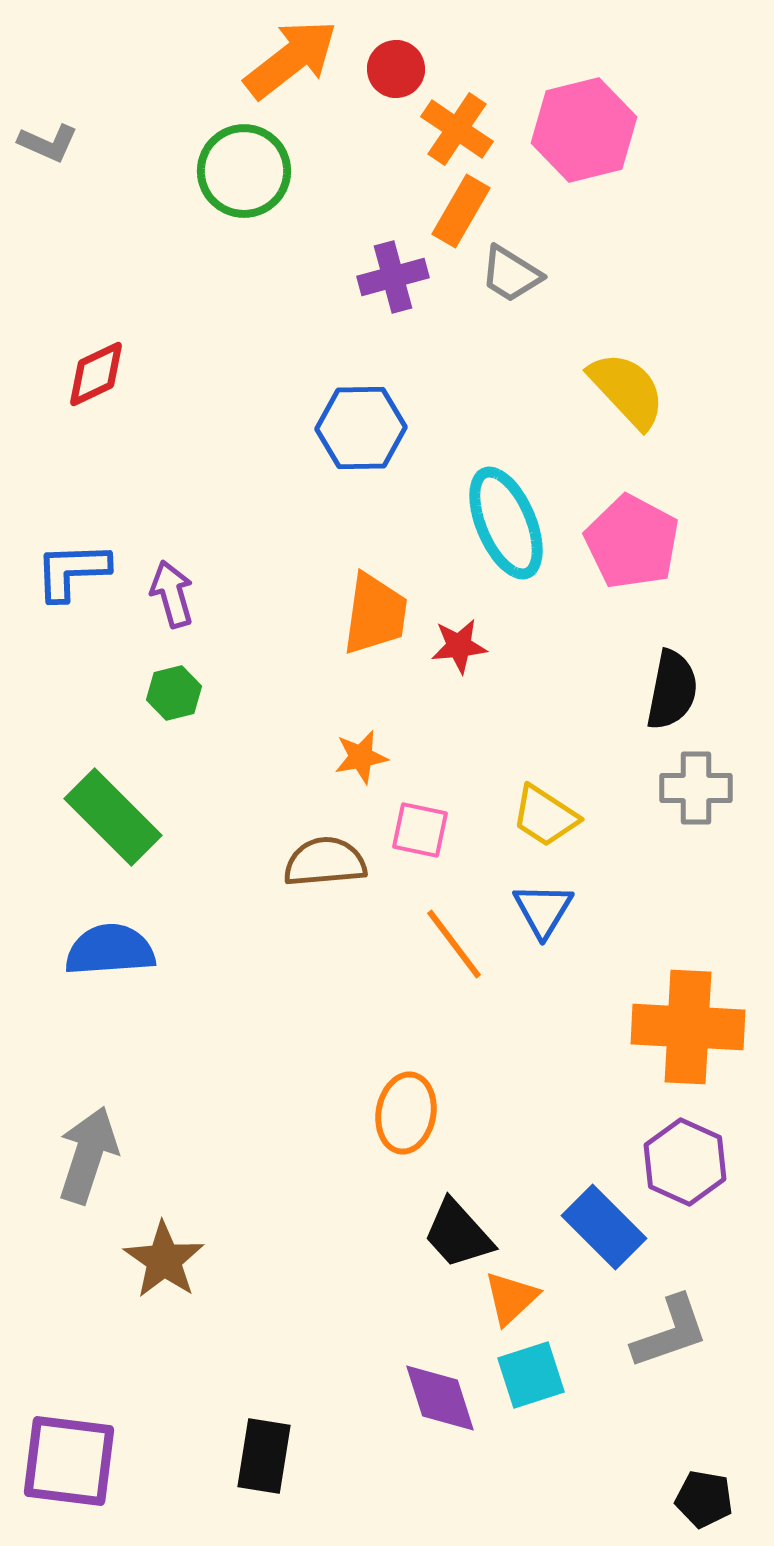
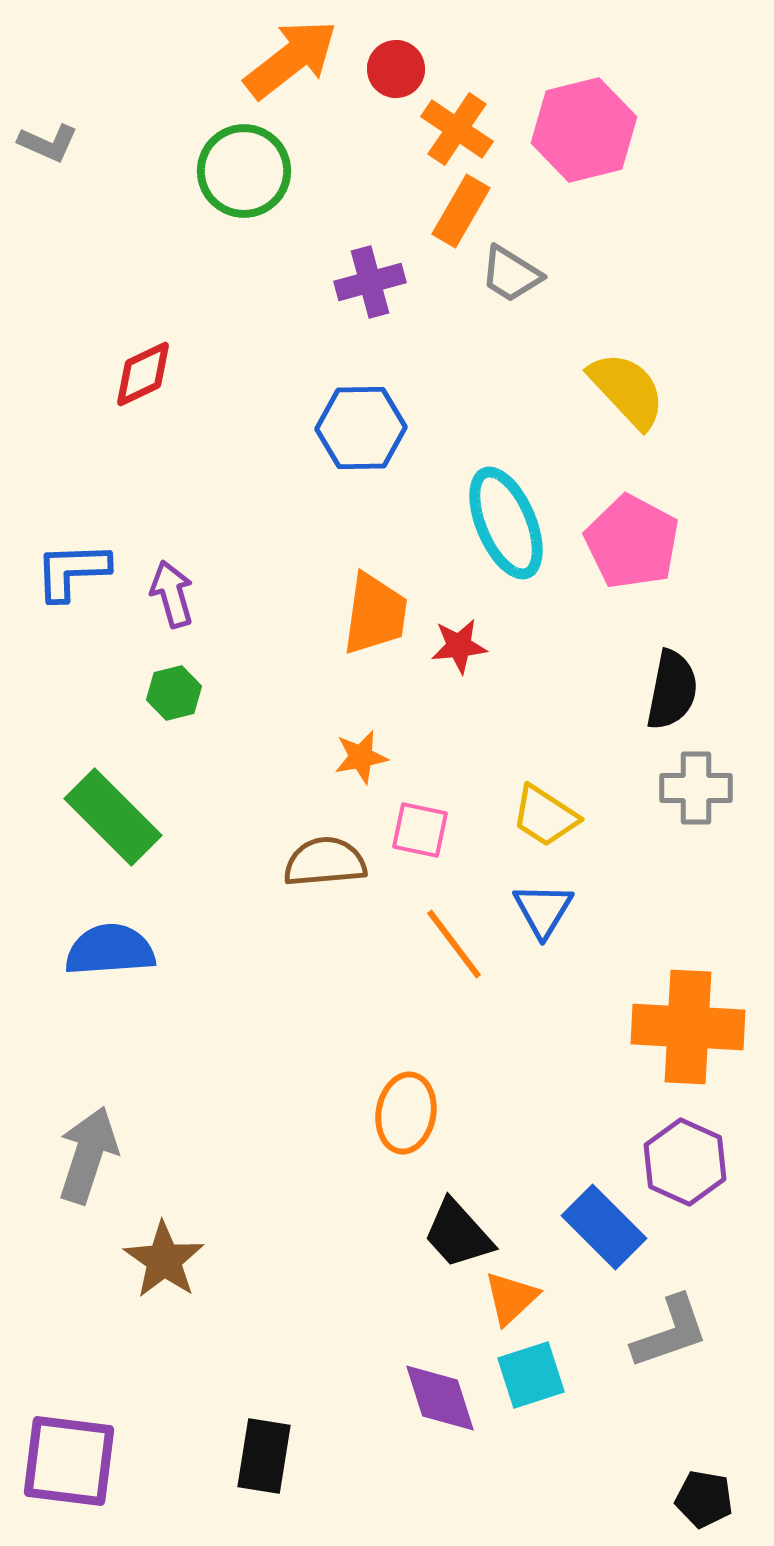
purple cross at (393, 277): moved 23 px left, 5 px down
red diamond at (96, 374): moved 47 px right
